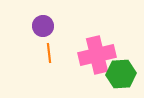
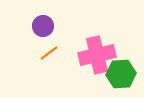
orange line: rotated 60 degrees clockwise
